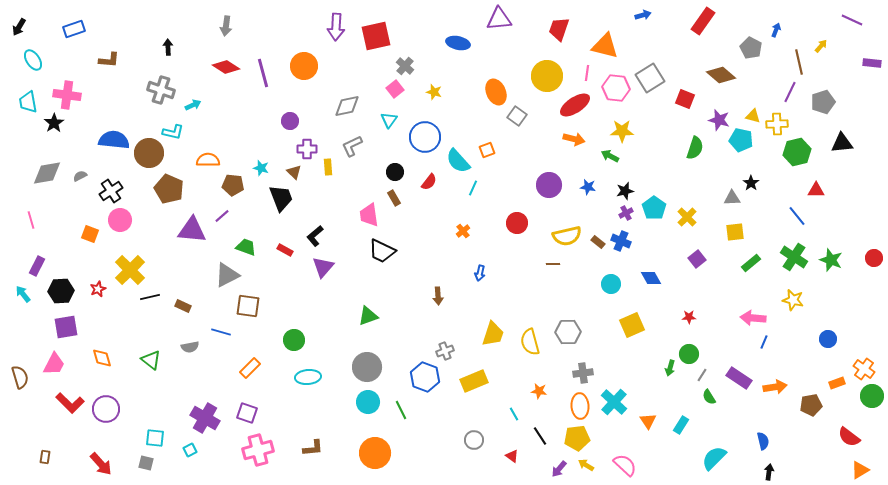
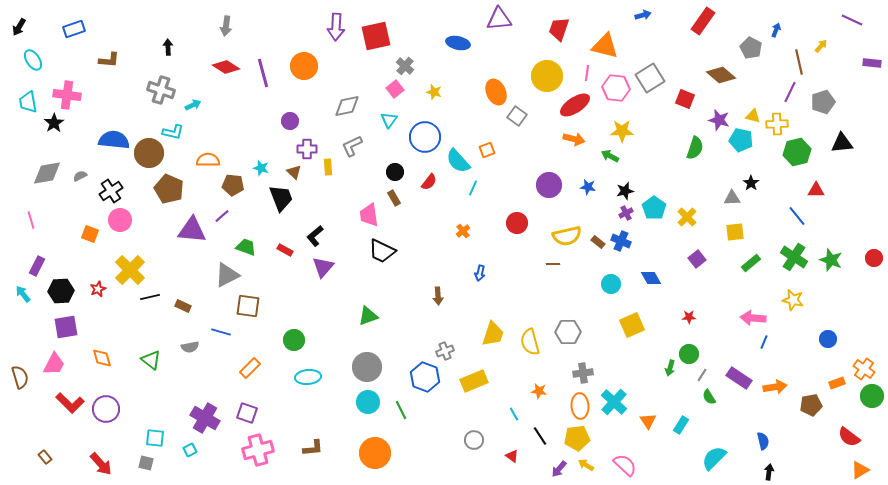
brown rectangle at (45, 457): rotated 48 degrees counterclockwise
